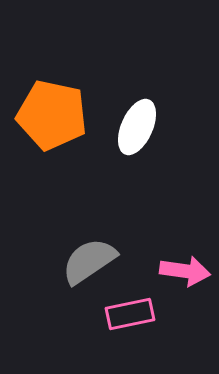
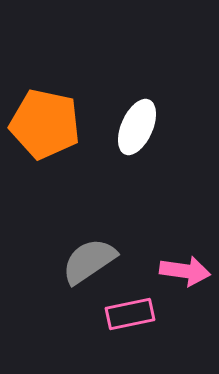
orange pentagon: moved 7 px left, 9 px down
